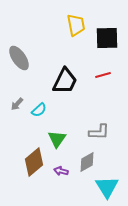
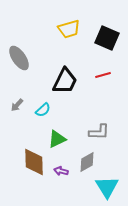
yellow trapezoid: moved 7 px left, 4 px down; rotated 85 degrees clockwise
black square: rotated 25 degrees clockwise
gray arrow: moved 1 px down
cyan semicircle: moved 4 px right
green triangle: rotated 30 degrees clockwise
brown diamond: rotated 52 degrees counterclockwise
